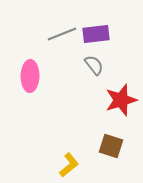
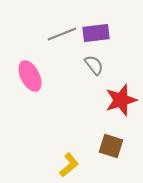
purple rectangle: moved 1 px up
pink ellipse: rotated 28 degrees counterclockwise
